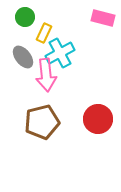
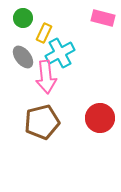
green circle: moved 2 px left, 1 px down
pink arrow: moved 2 px down
red circle: moved 2 px right, 1 px up
